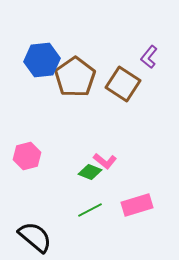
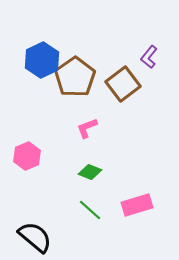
blue hexagon: rotated 20 degrees counterclockwise
brown square: rotated 20 degrees clockwise
pink hexagon: rotated 8 degrees counterclockwise
pink L-shape: moved 18 px left, 33 px up; rotated 120 degrees clockwise
green line: rotated 70 degrees clockwise
